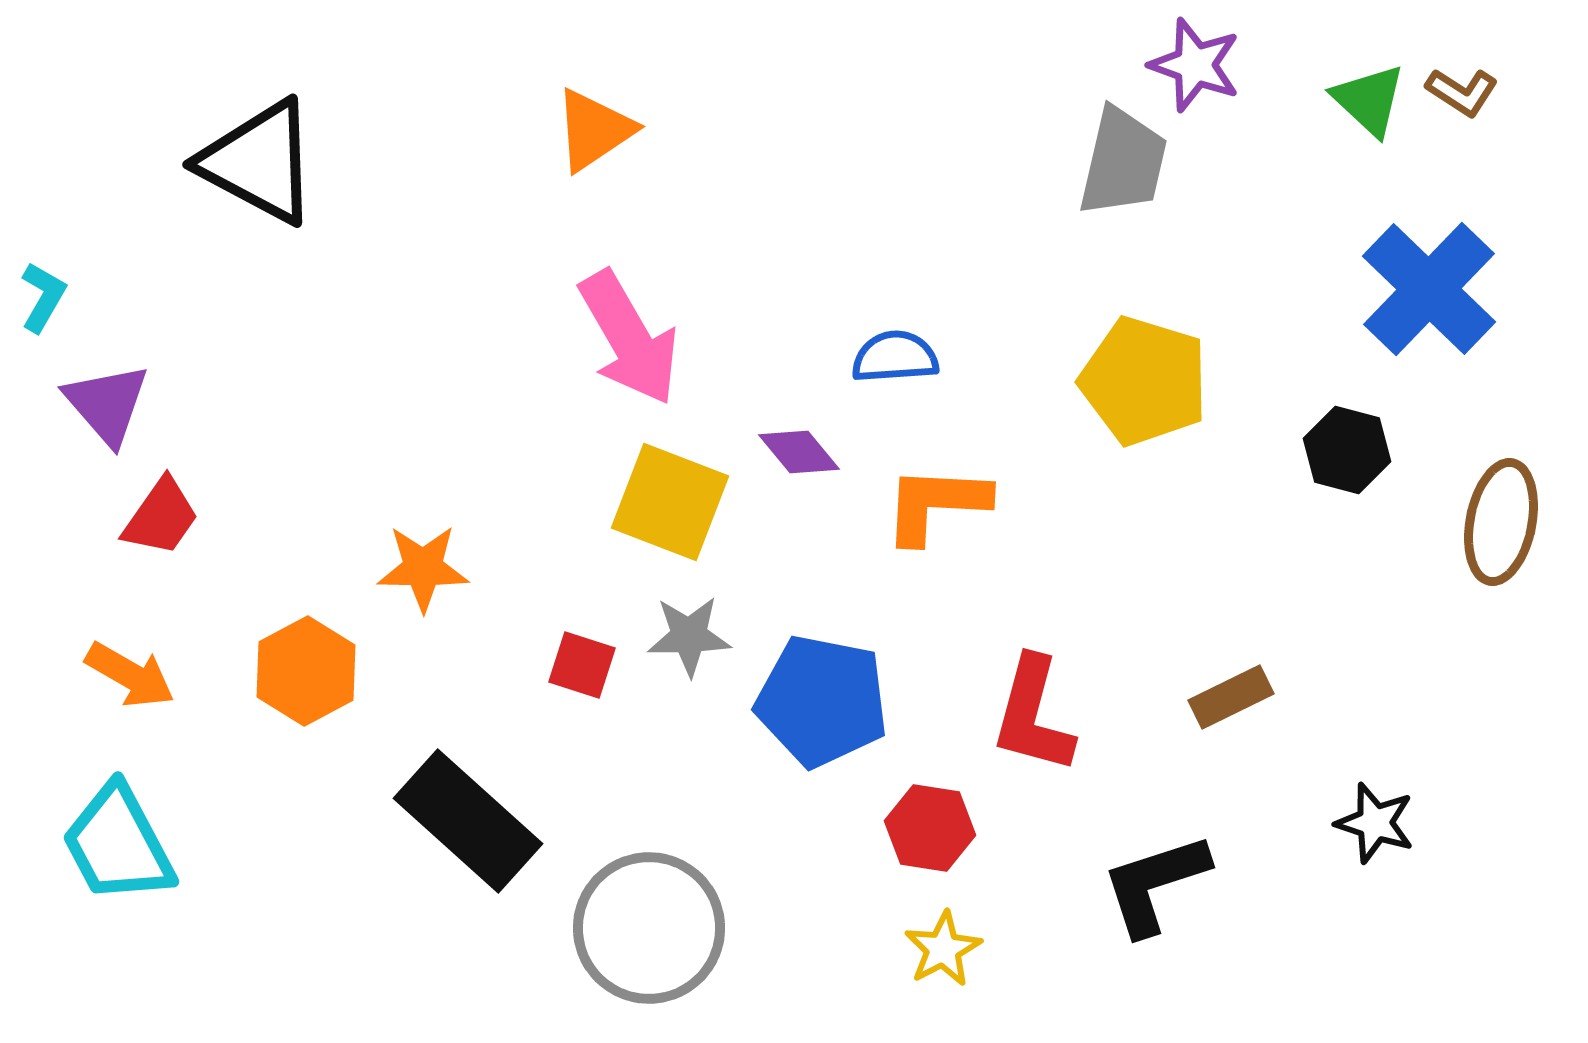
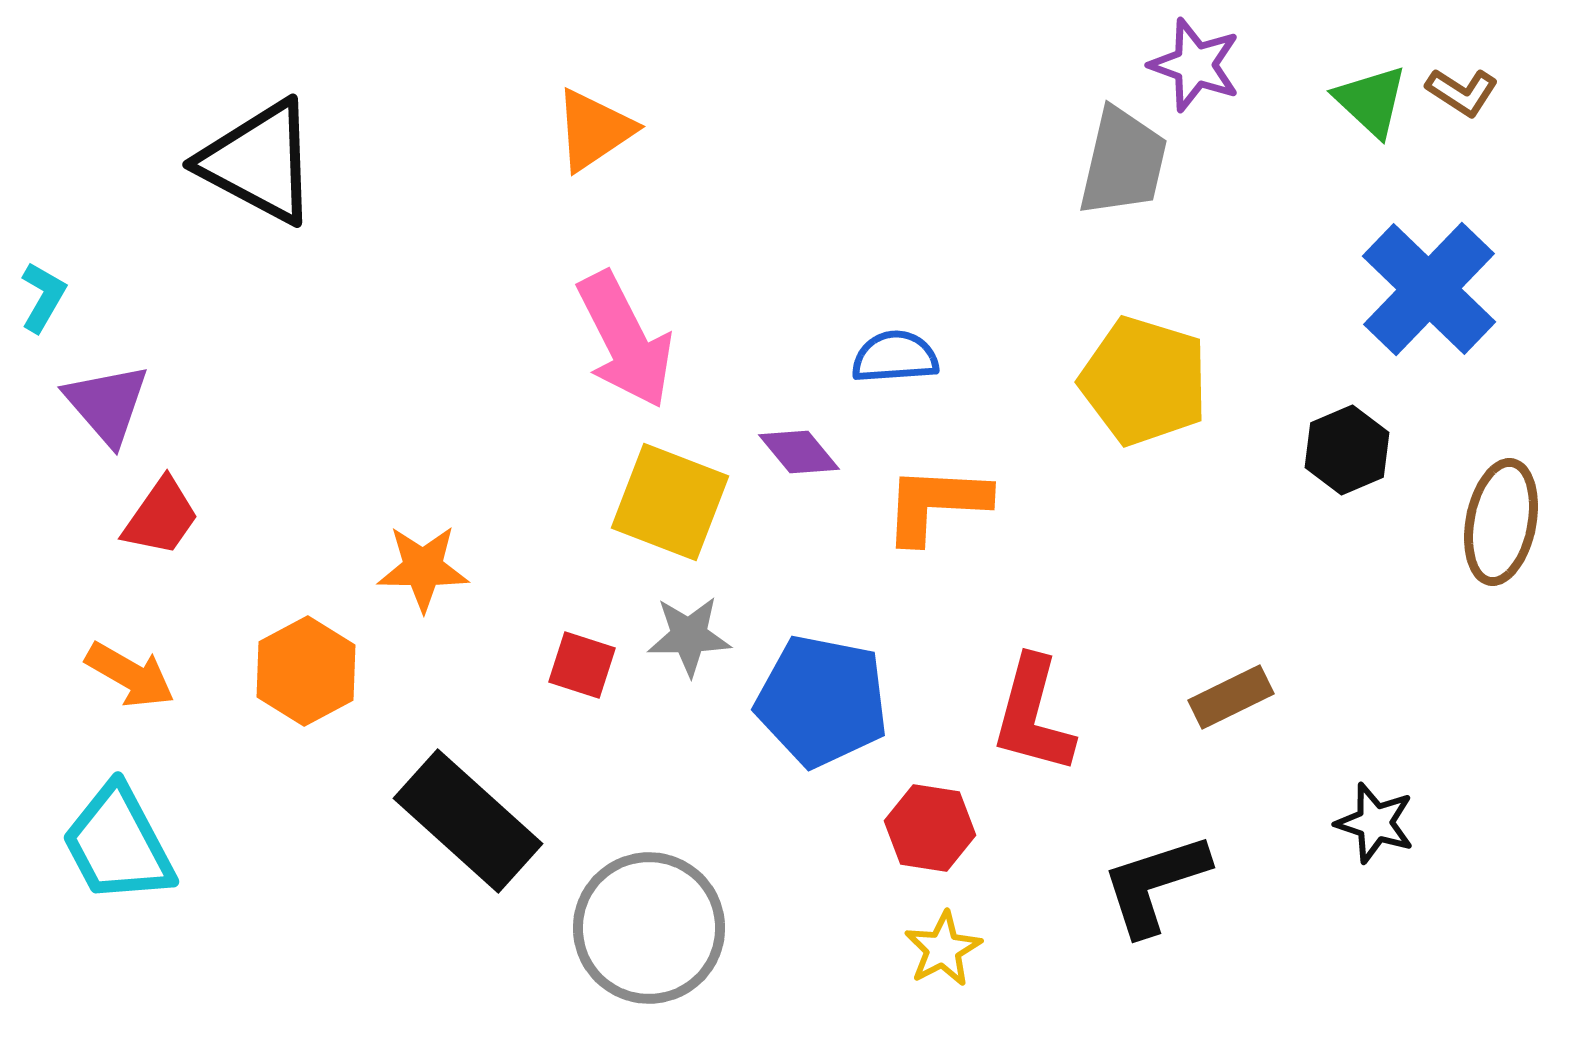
green triangle: moved 2 px right, 1 px down
pink arrow: moved 4 px left, 2 px down; rotated 3 degrees clockwise
black hexagon: rotated 22 degrees clockwise
